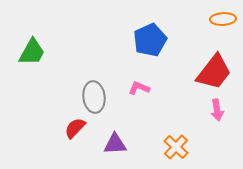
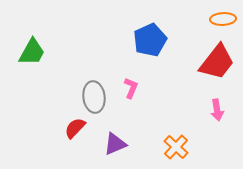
red trapezoid: moved 3 px right, 10 px up
pink L-shape: moved 8 px left; rotated 90 degrees clockwise
purple triangle: rotated 20 degrees counterclockwise
